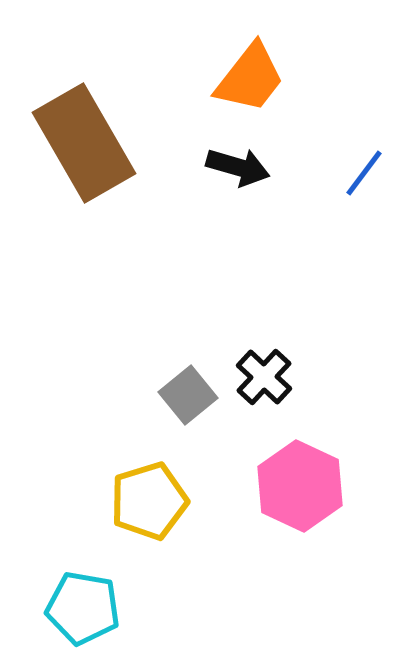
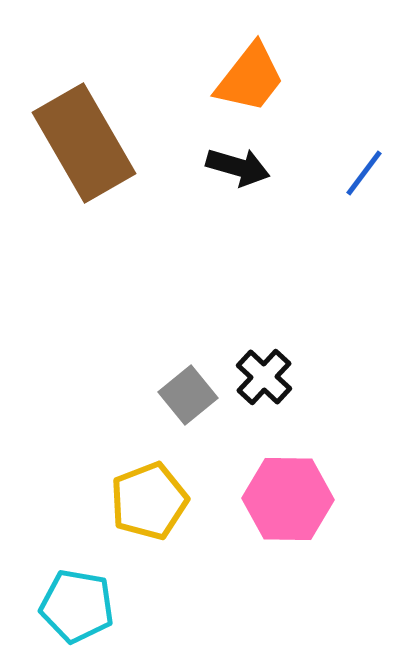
pink hexagon: moved 12 px left, 13 px down; rotated 24 degrees counterclockwise
yellow pentagon: rotated 4 degrees counterclockwise
cyan pentagon: moved 6 px left, 2 px up
